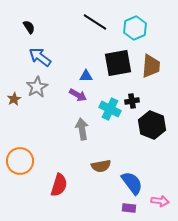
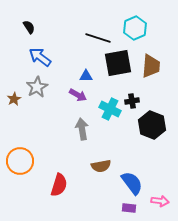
black line: moved 3 px right, 16 px down; rotated 15 degrees counterclockwise
